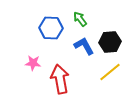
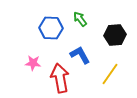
black hexagon: moved 5 px right, 7 px up
blue L-shape: moved 4 px left, 9 px down
yellow line: moved 2 px down; rotated 15 degrees counterclockwise
red arrow: moved 1 px up
